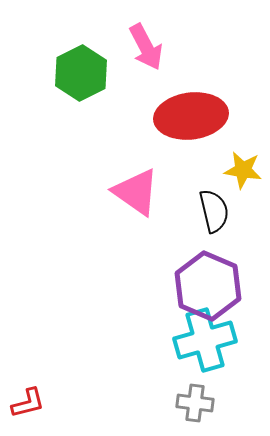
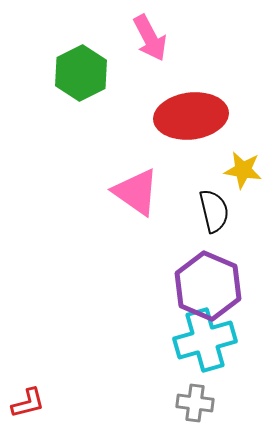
pink arrow: moved 4 px right, 9 px up
